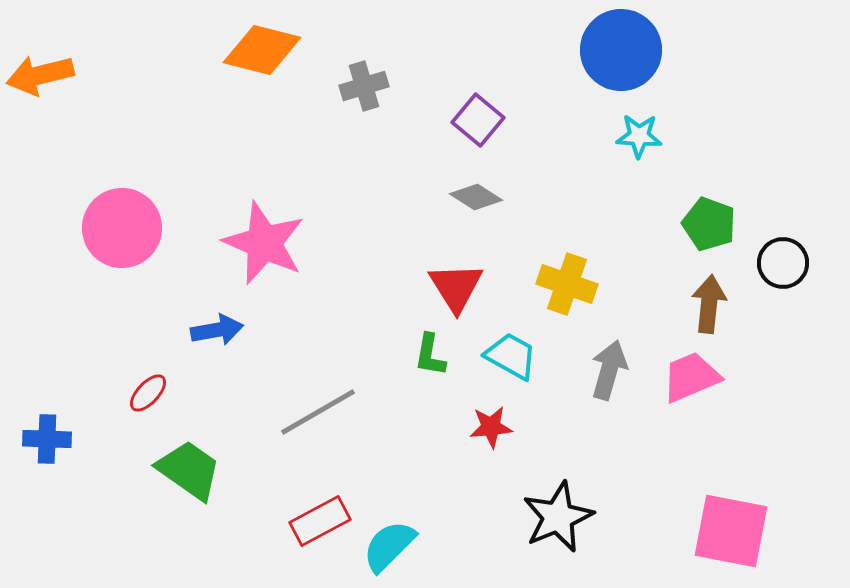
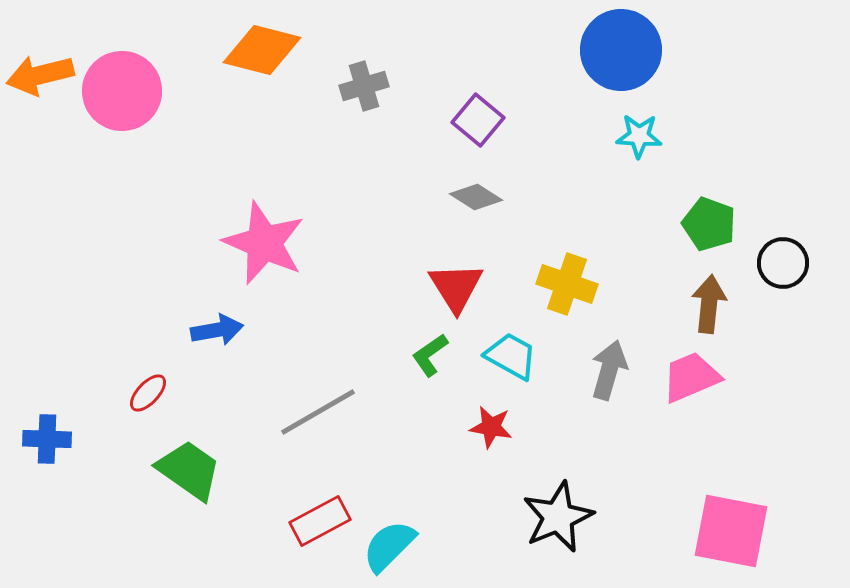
pink circle: moved 137 px up
green L-shape: rotated 45 degrees clockwise
red star: rotated 15 degrees clockwise
